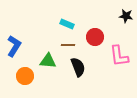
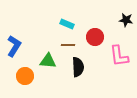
black star: moved 4 px down
black semicircle: rotated 18 degrees clockwise
